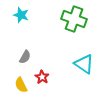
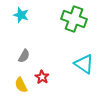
gray semicircle: moved 1 px left, 1 px up
